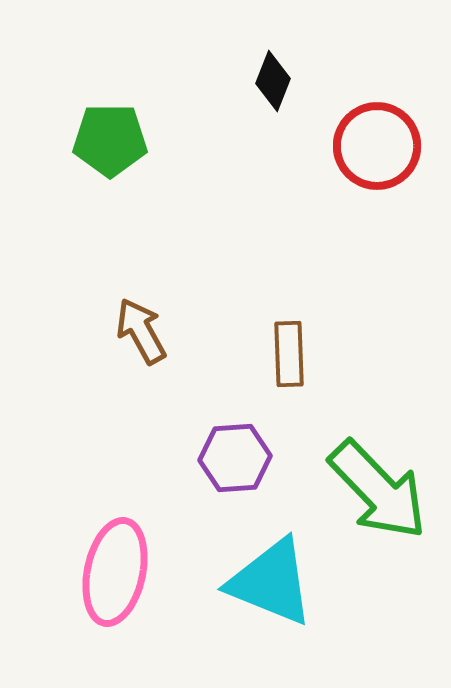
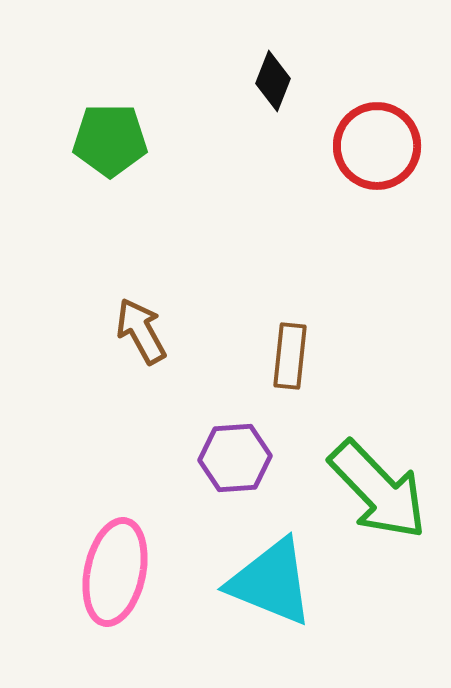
brown rectangle: moved 1 px right, 2 px down; rotated 8 degrees clockwise
